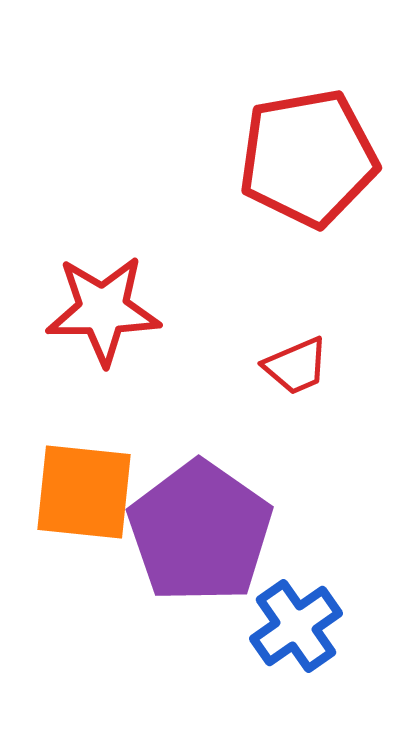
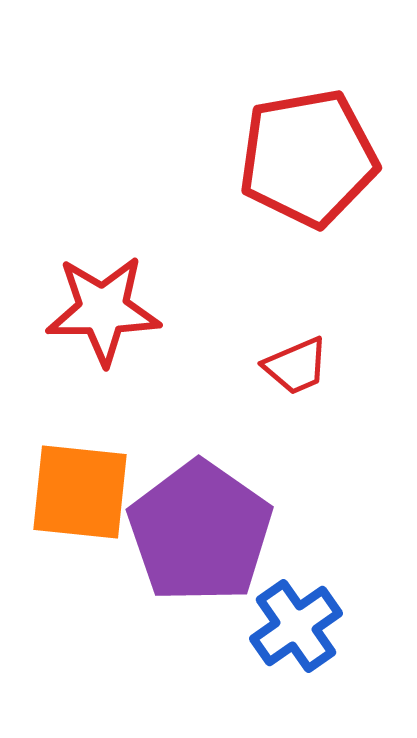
orange square: moved 4 px left
